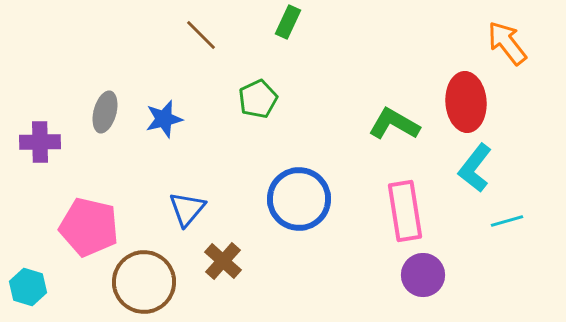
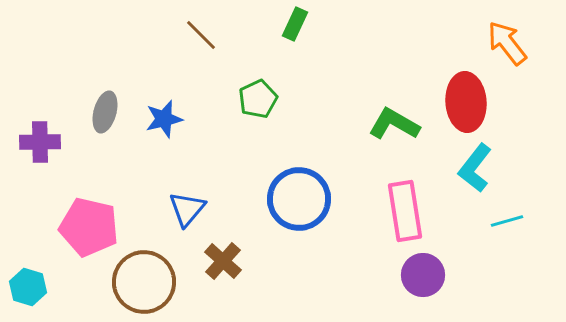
green rectangle: moved 7 px right, 2 px down
